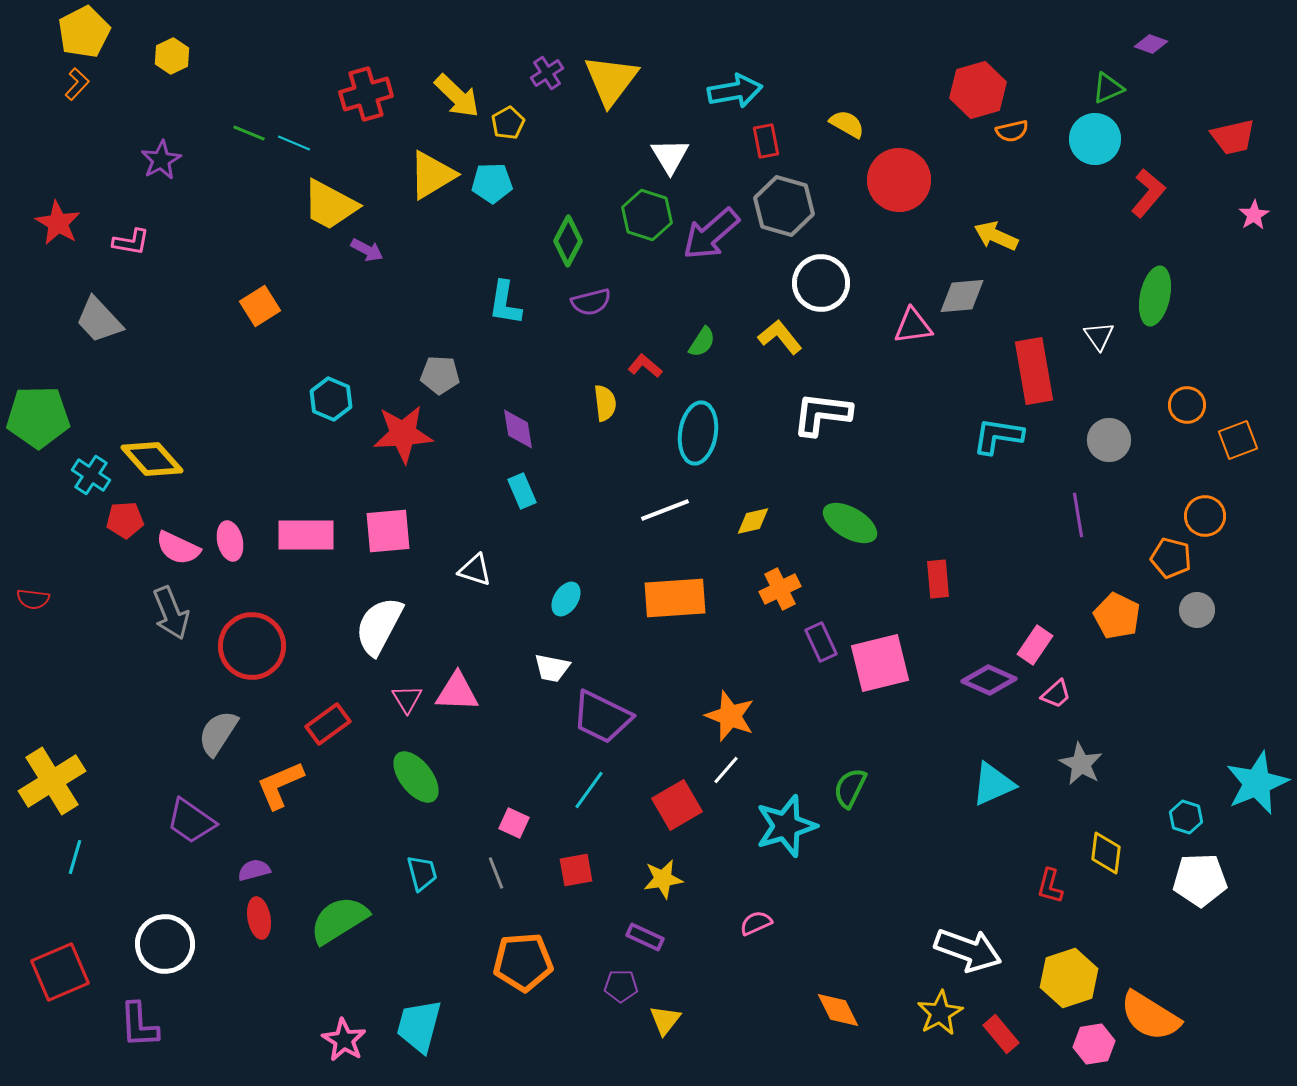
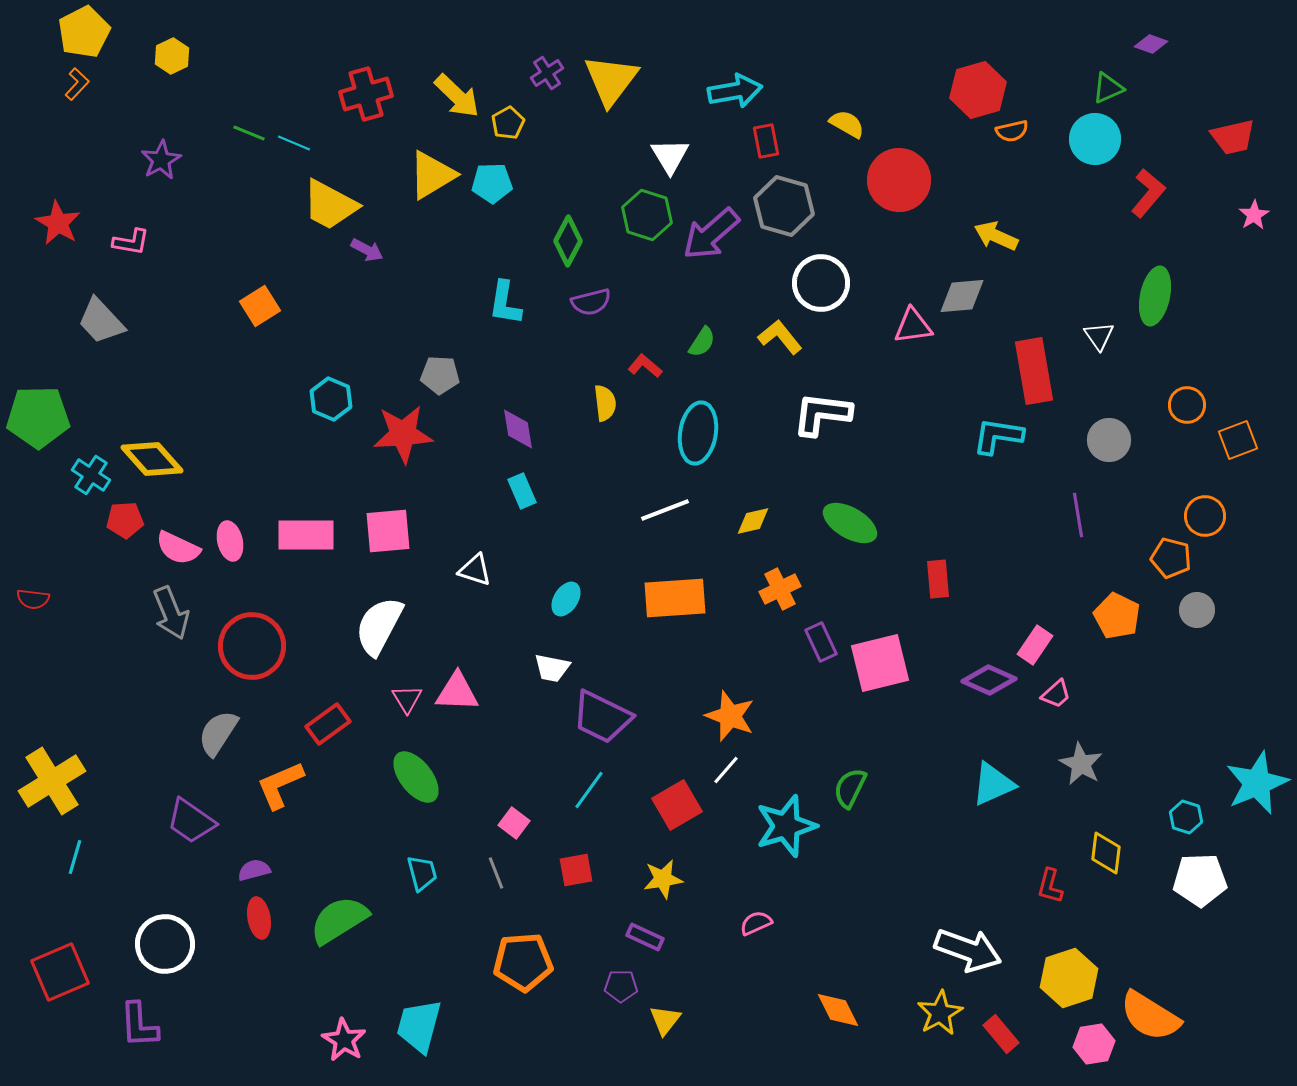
gray trapezoid at (99, 320): moved 2 px right, 1 px down
pink square at (514, 823): rotated 12 degrees clockwise
